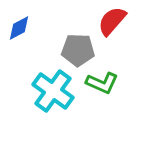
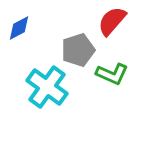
gray pentagon: rotated 20 degrees counterclockwise
green L-shape: moved 10 px right, 9 px up
cyan cross: moved 6 px left, 4 px up
